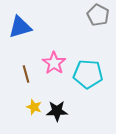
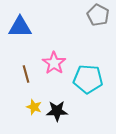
blue triangle: rotated 15 degrees clockwise
cyan pentagon: moved 5 px down
